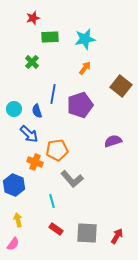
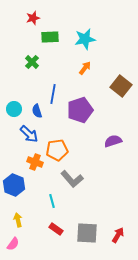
purple pentagon: moved 5 px down
red arrow: moved 1 px right, 1 px up
